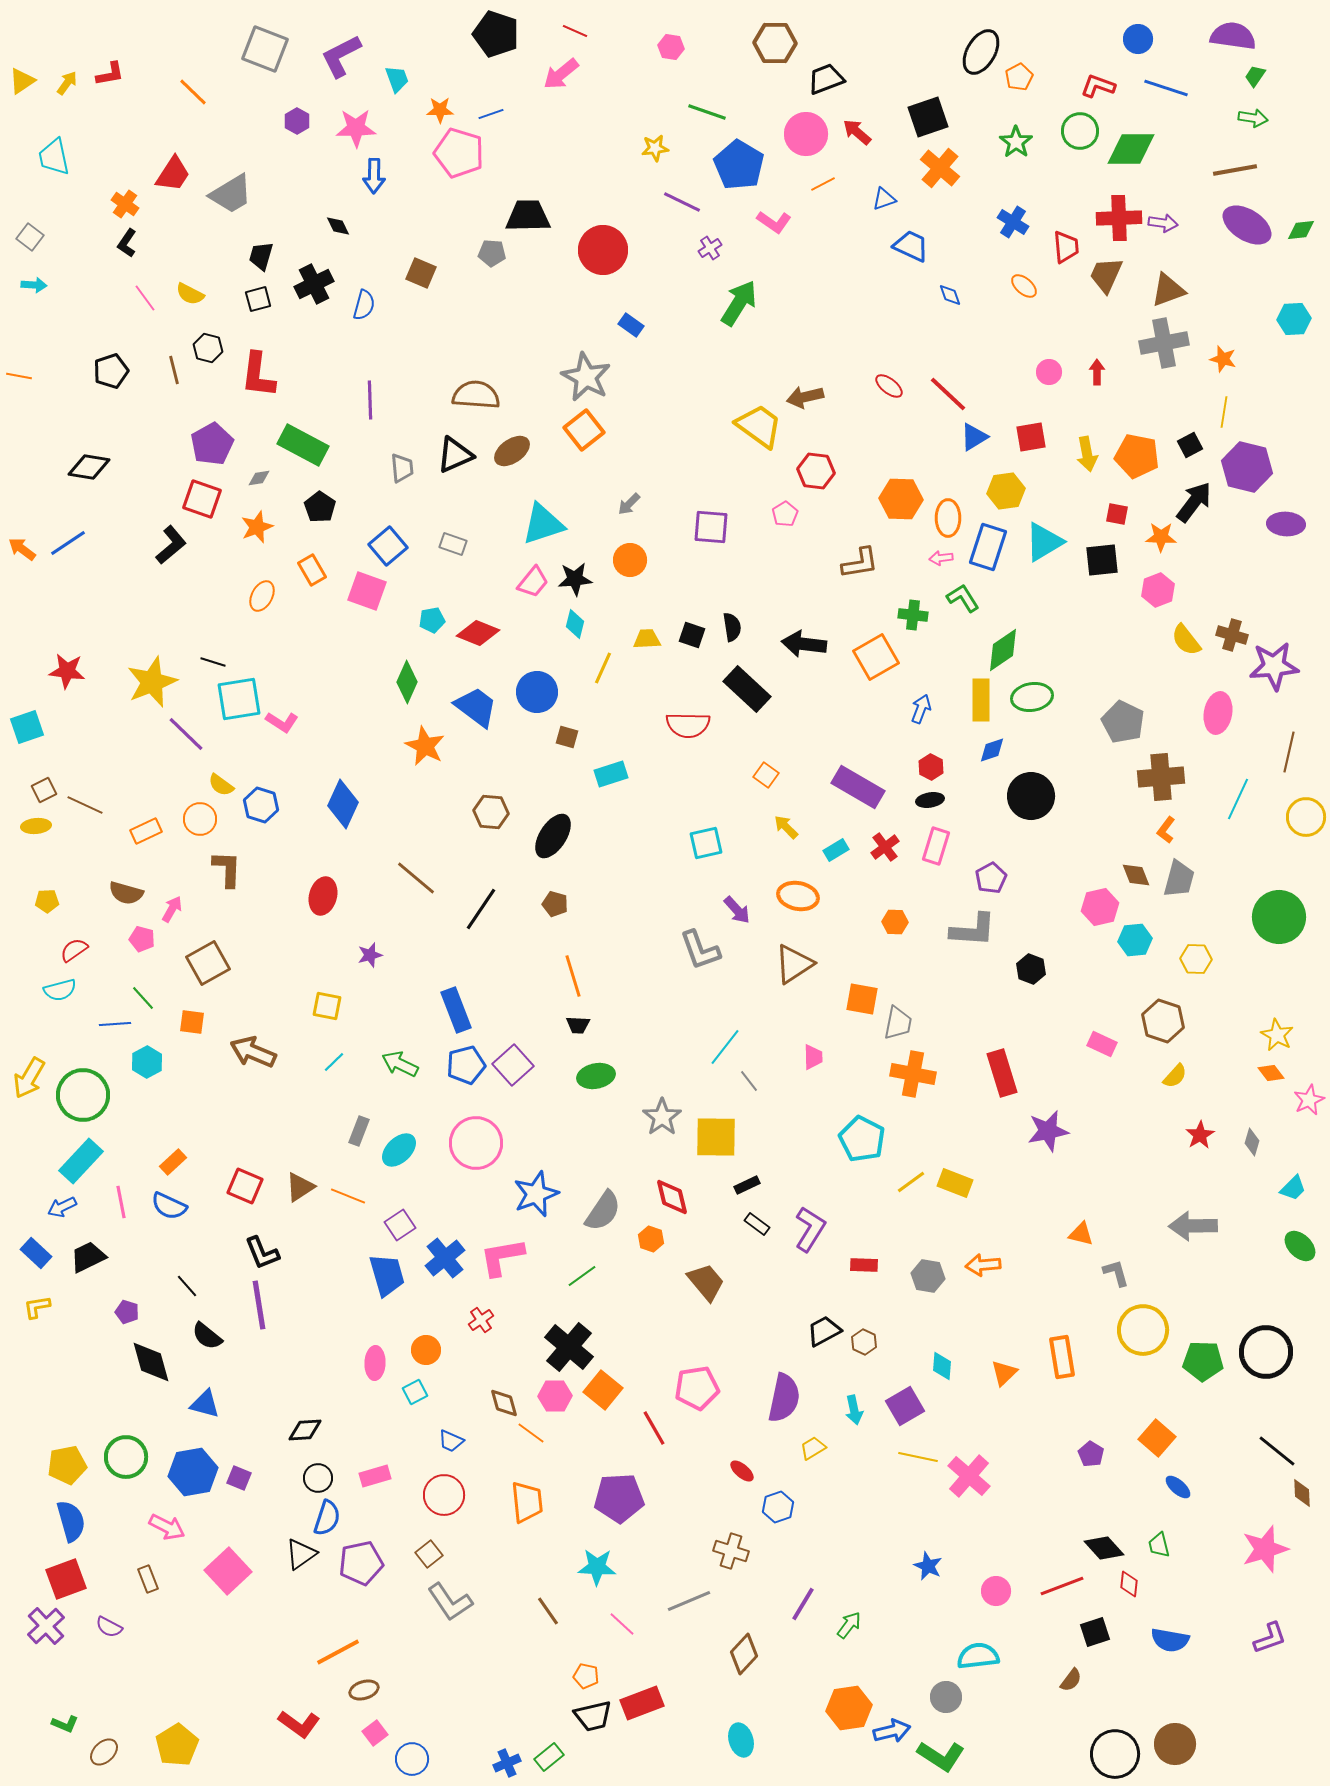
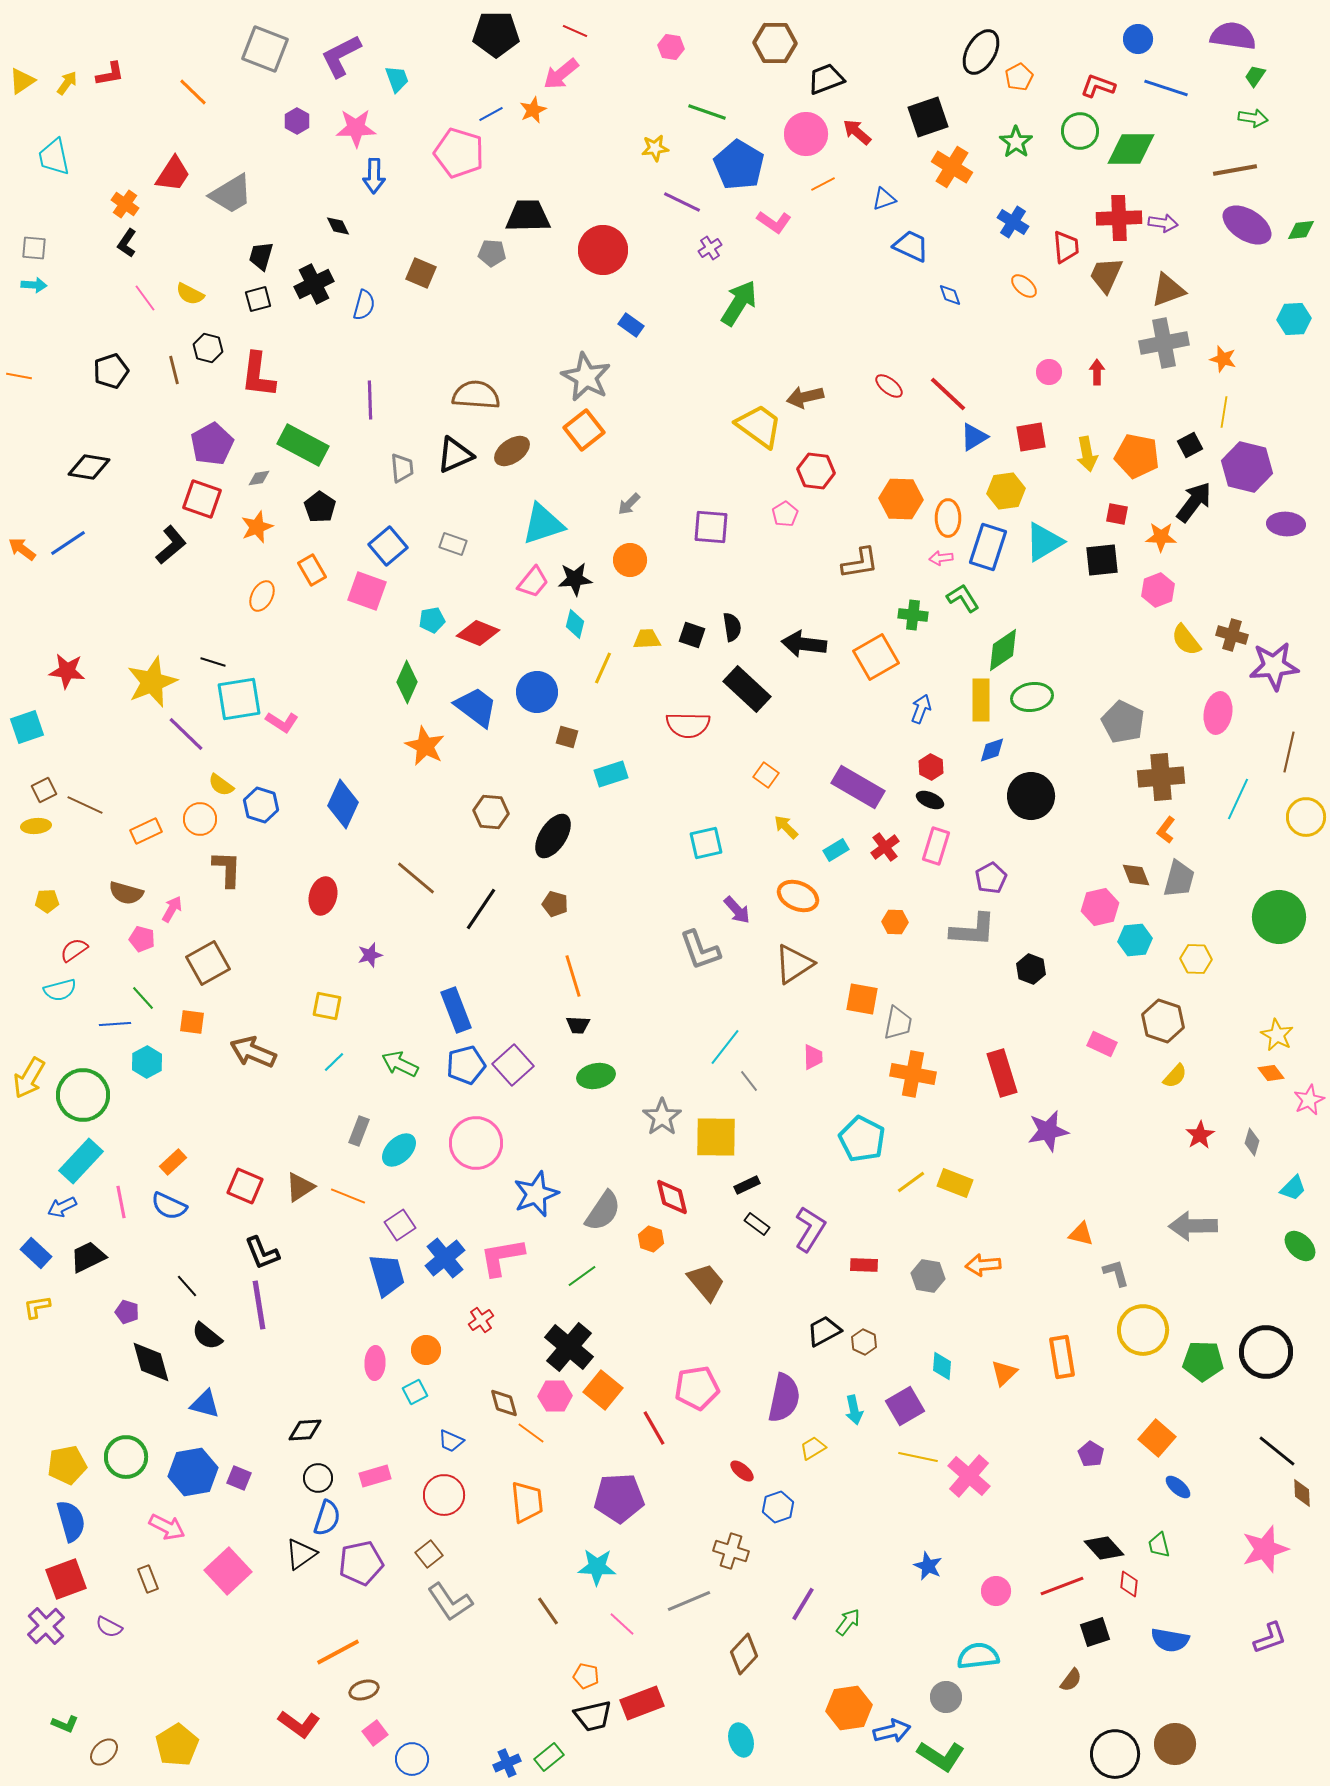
black pentagon at (496, 34): rotated 18 degrees counterclockwise
orange star at (440, 110): moved 93 px right; rotated 24 degrees counterclockwise
blue line at (491, 114): rotated 10 degrees counterclockwise
orange cross at (940, 168): moved 12 px right, 1 px up; rotated 9 degrees counterclockwise
gray square at (30, 237): moved 4 px right, 11 px down; rotated 32 degrees counterclockwise
black ellipse at (930, 800): rotated 32 degrees clockwise
orange ellipse at (798, 896): rotated 12 degrees clockwise
green arrow at (849, 1625): moved 1 px left, 3 px up
